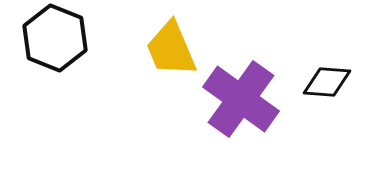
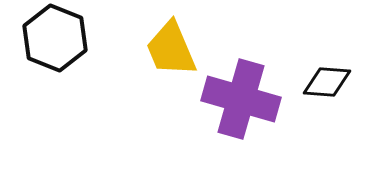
purple cross: rotated 20 degrees counterclockwise
